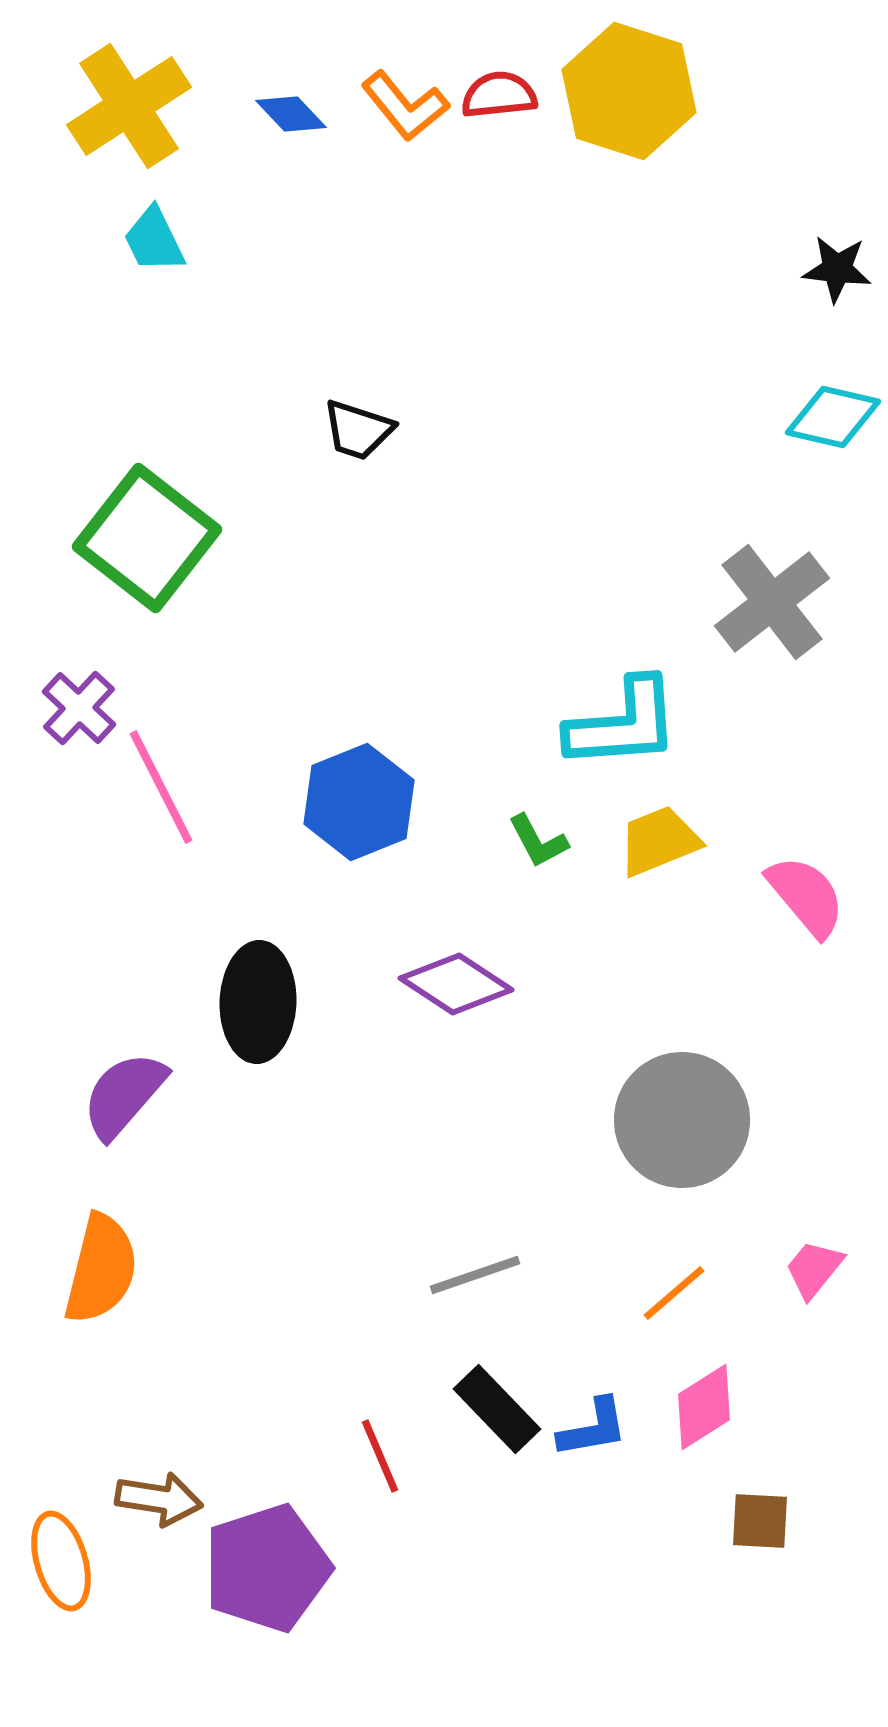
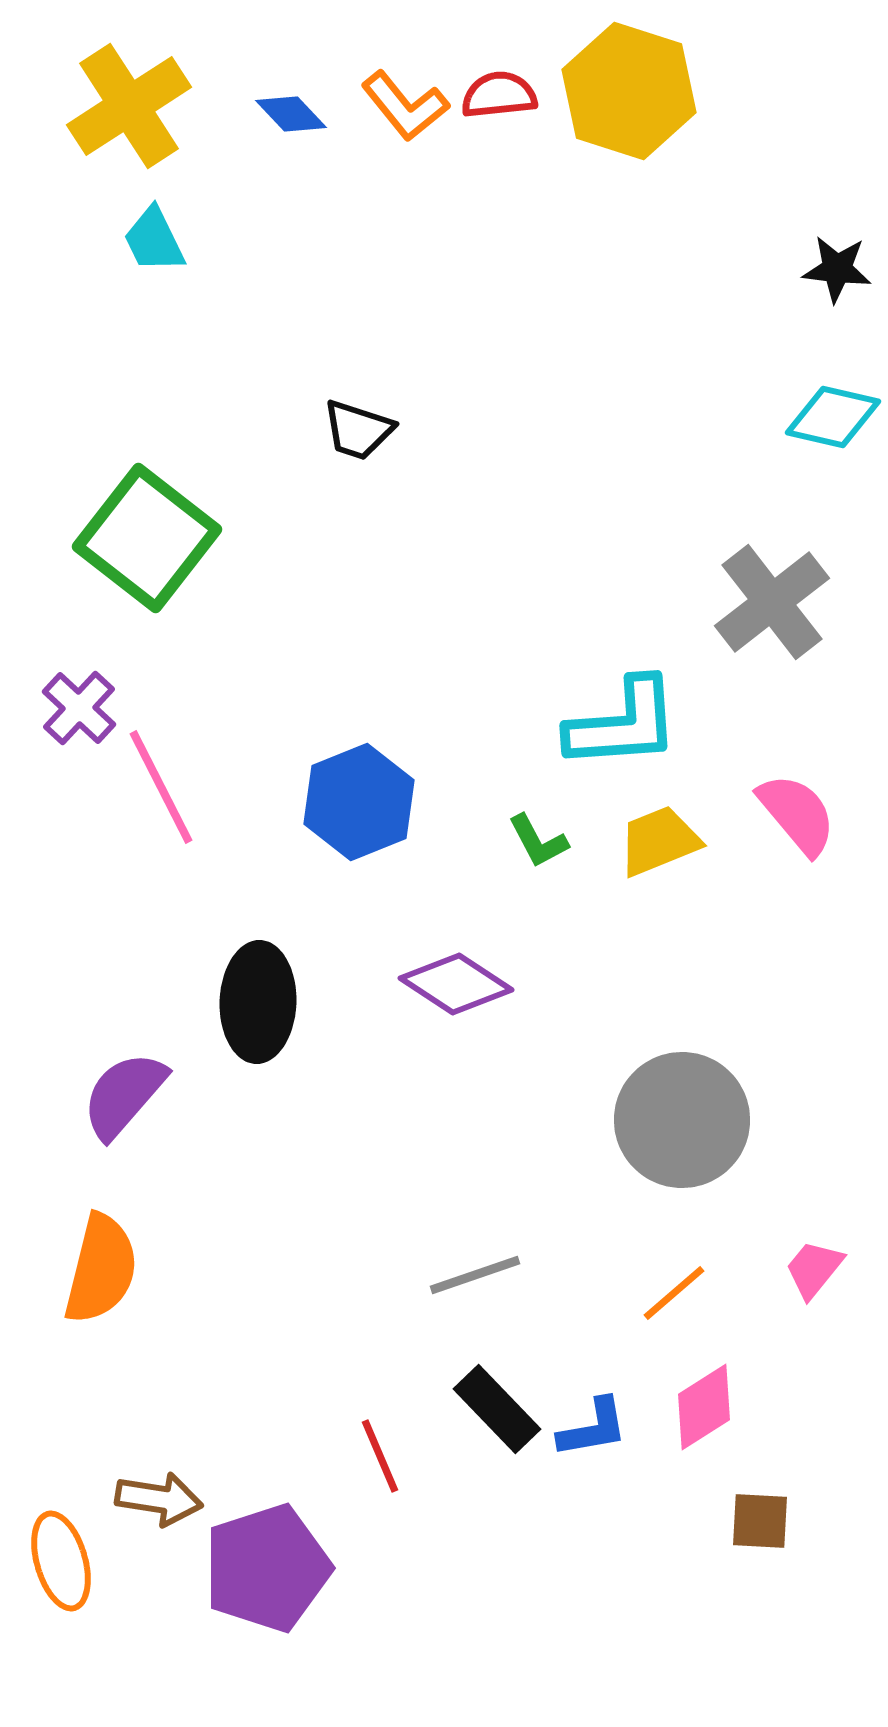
pink semicircle: moved 9 px left, 82 px up
